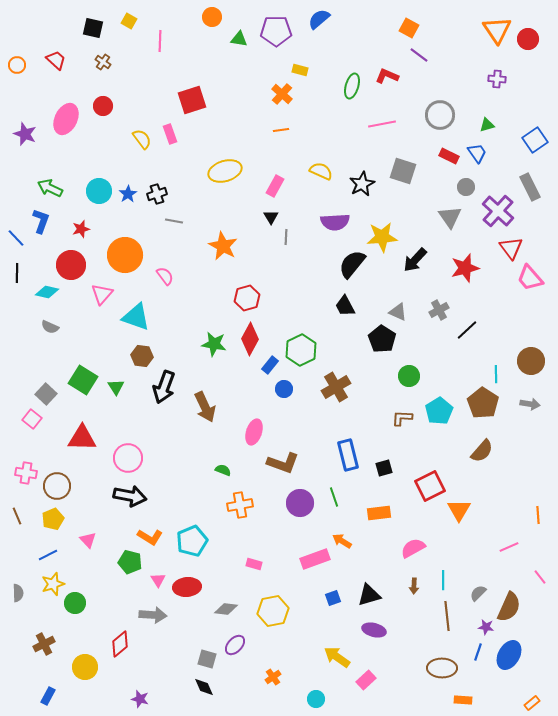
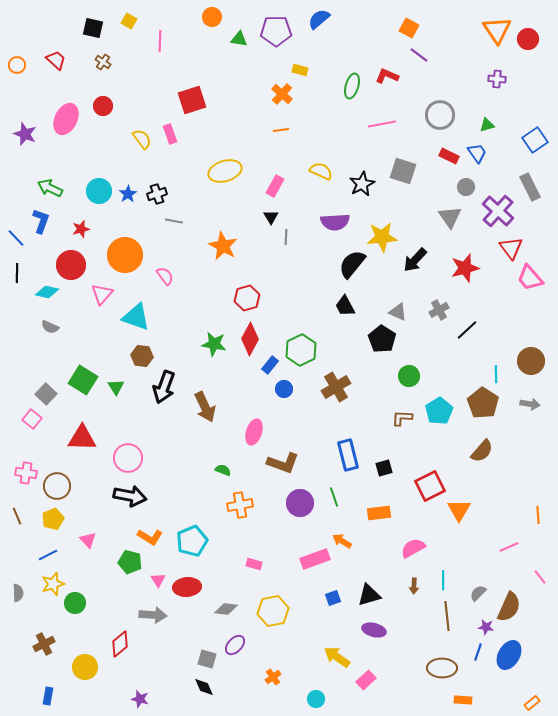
blue rectangle at (48, 696): rotated 18 degrees counterclockwise
